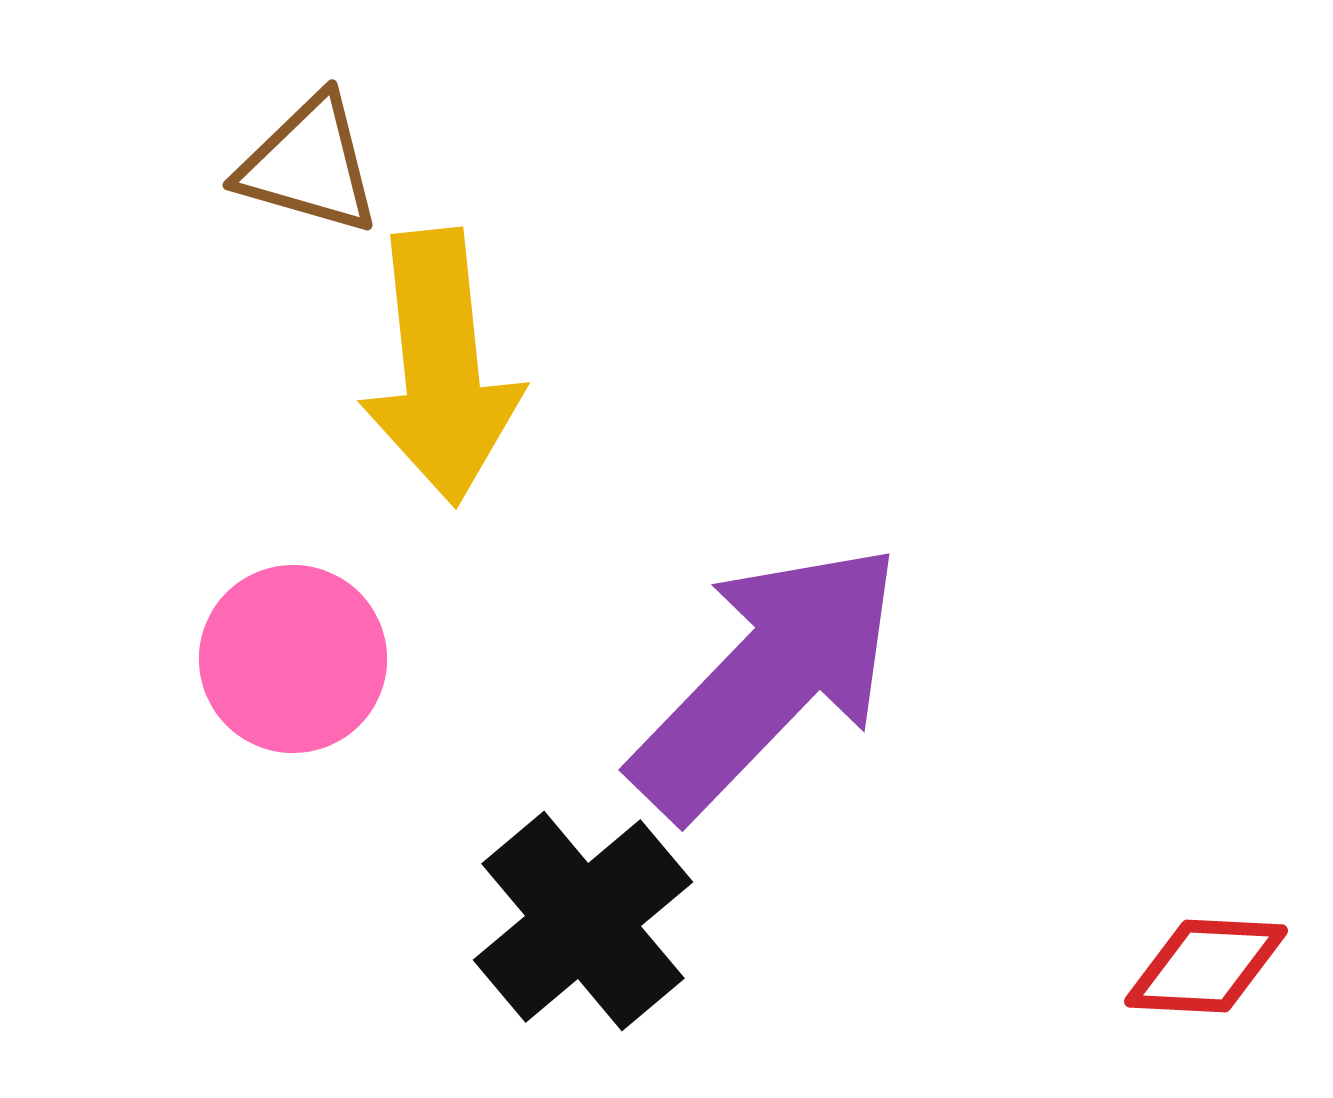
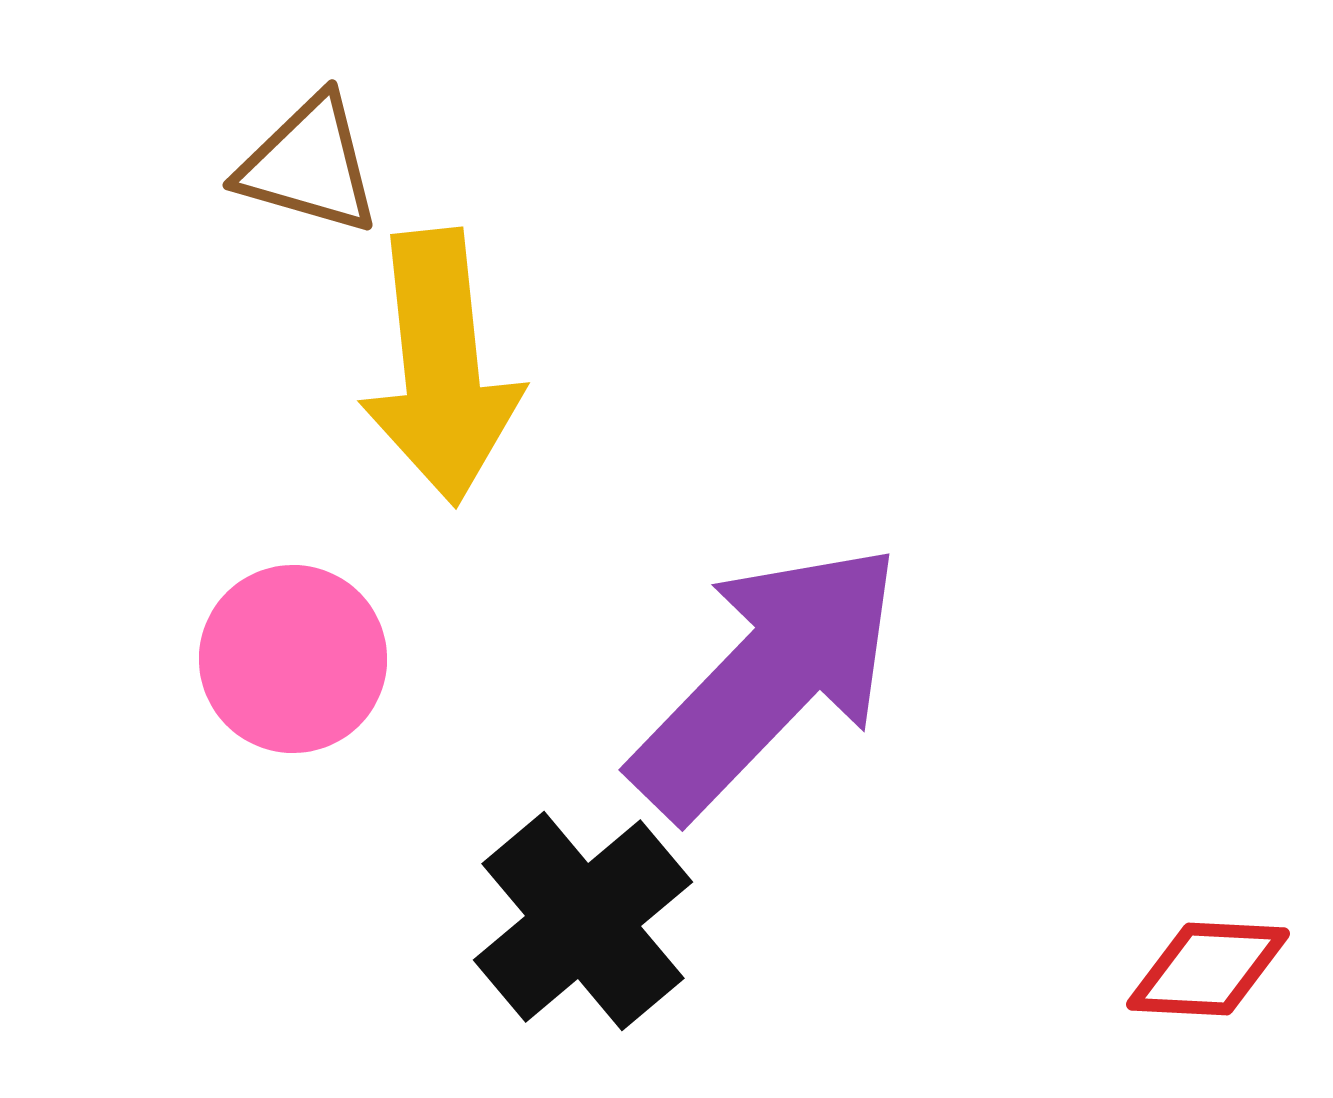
red diamond: moved 2 px right, 3 px down
